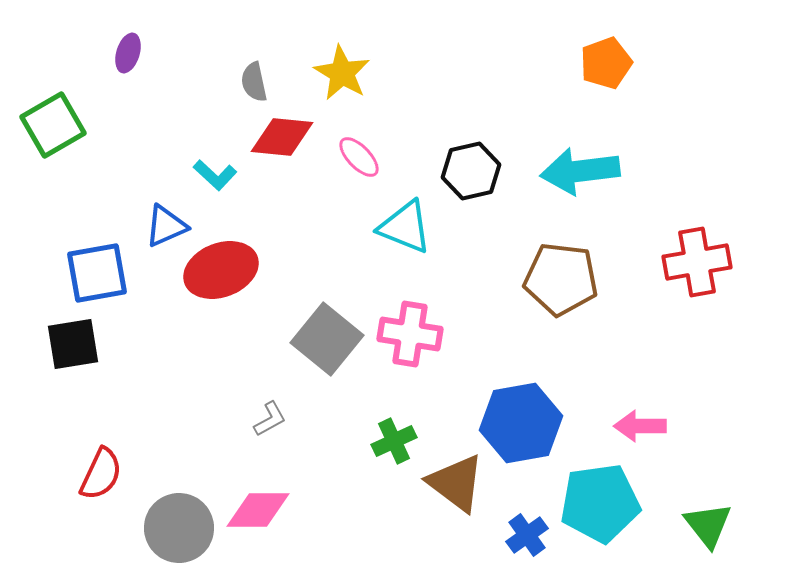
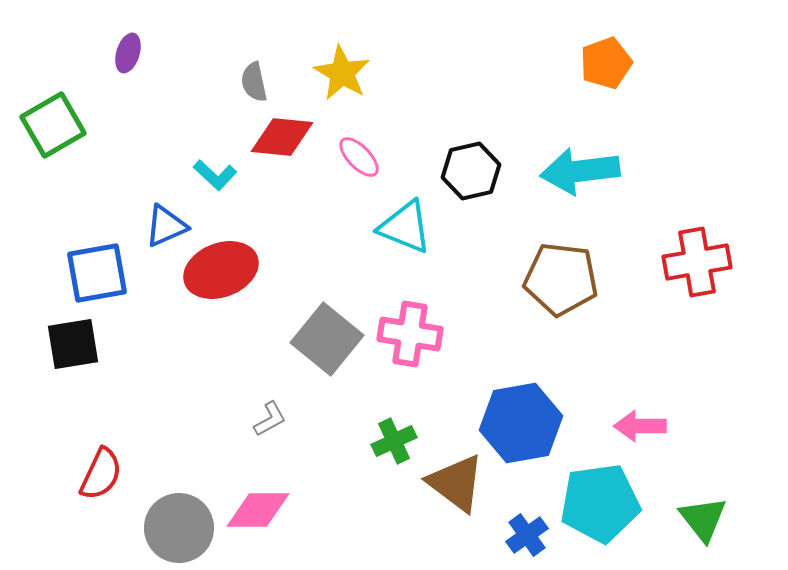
green triangle: moved 5 px left, 6 px up
